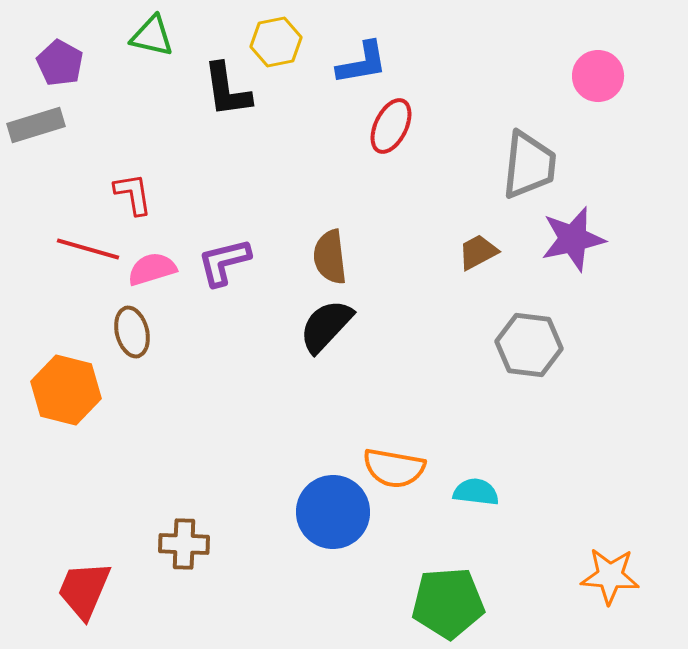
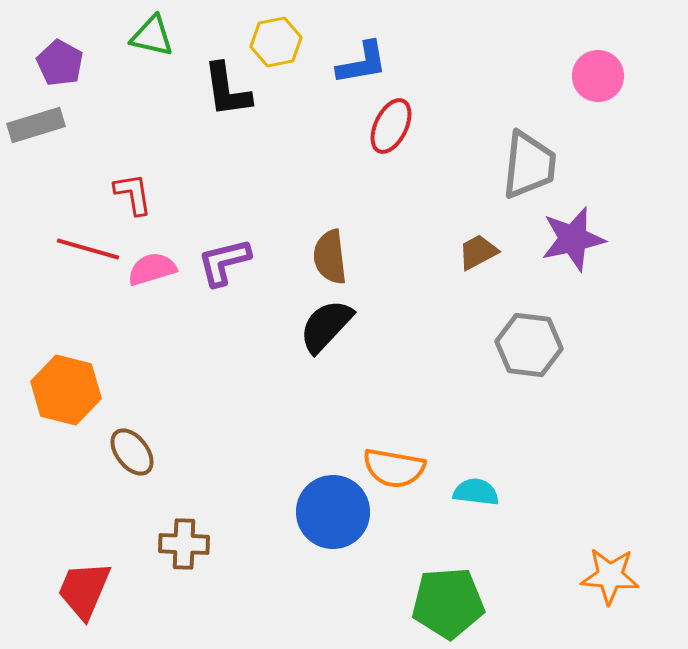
brown ellipse: moved 120 px down; rotated 24 degrees counterclockwise
